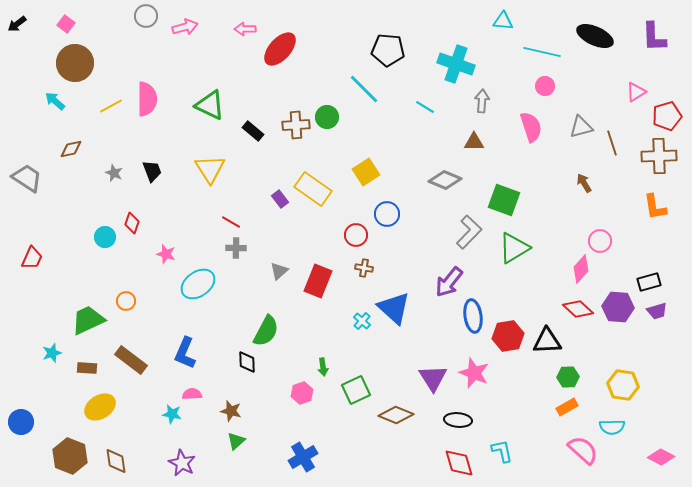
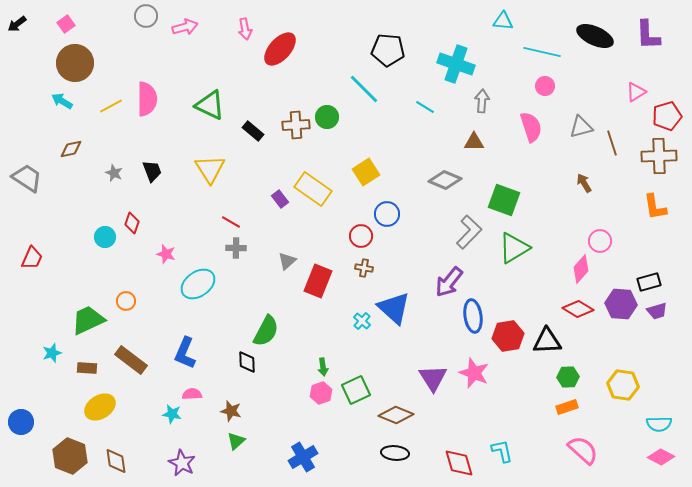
pink square at (66, 24): rotated 18 degrees clockwise
pink arrow at (245, 29): rotated 100 degrees counterclockwise
purple L-shape at (654, 37): moved 6 px left, 2 px up
cyan arrow at (55, 101): moved 7 px right; rotated 10 degrees counterclockwise
red circle at (356, 235): moved 5 px right, 1 px down
gray triangle at (279, 271): moved 8 px right, 10 px up
purple hexagon at (618, 307): moved 3 px right, 3 px up
red diamond at (578, 309): rotated 12 degrees counterclockwise
pink hexagon at (302, 393): moved 19 px right
orange rectangle at (567, 407): rotated 10 degrees clockwise
black ellipse at (458, 420): moved 63 px left, 33 px down
cyan semicircle at (612, 427): moved 47 px right, 3 px up
